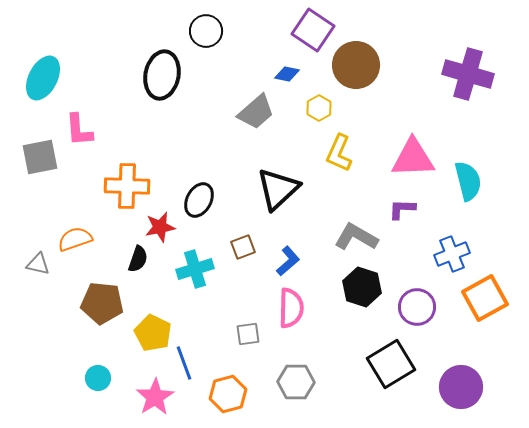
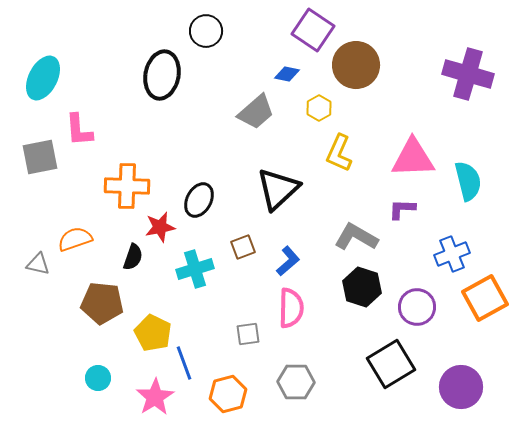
black semicircle at (138, 259): moved 5 px left, 2 px up
